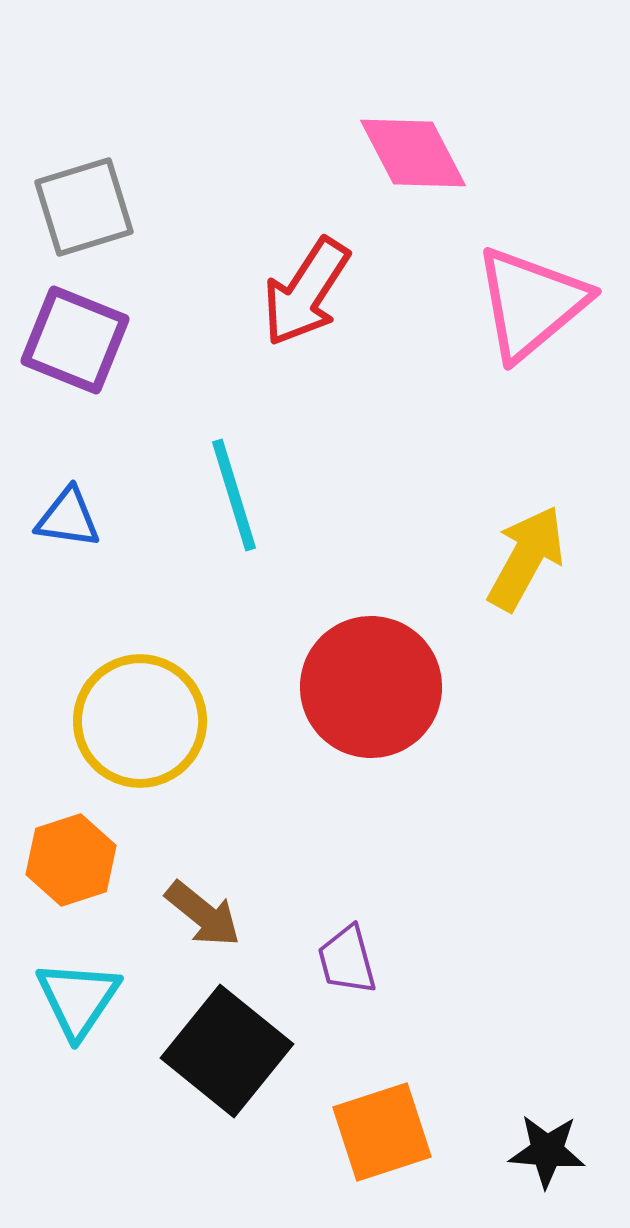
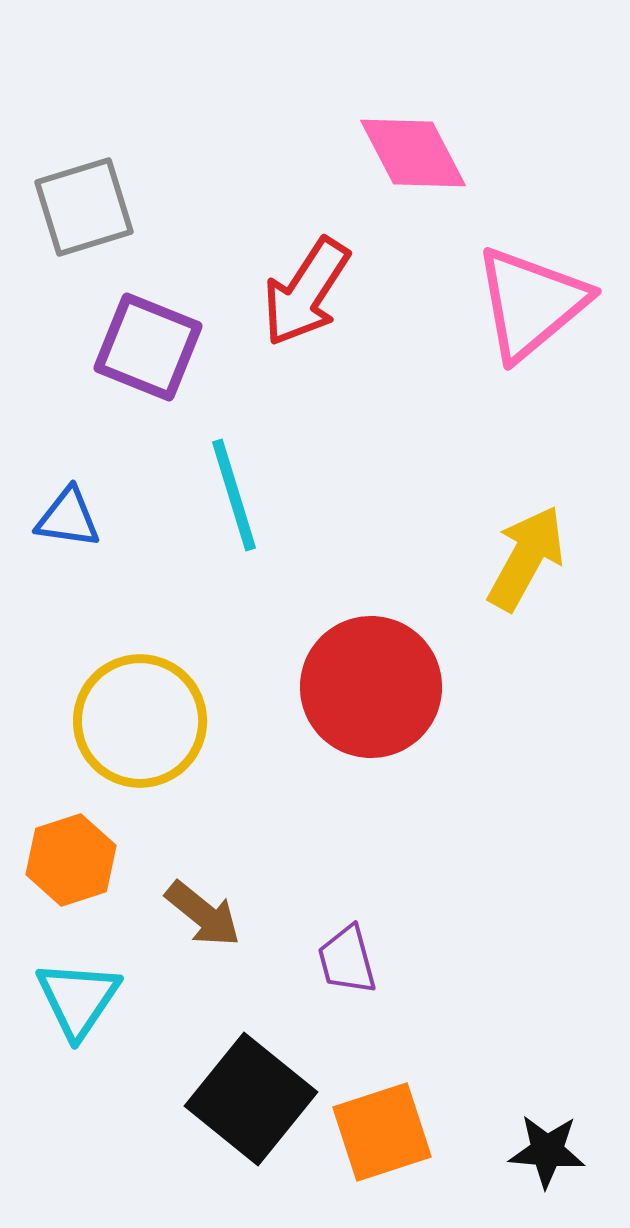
purple square: moved 73 px right, 7 px down
black square: moved 24 px right, 48 px down
